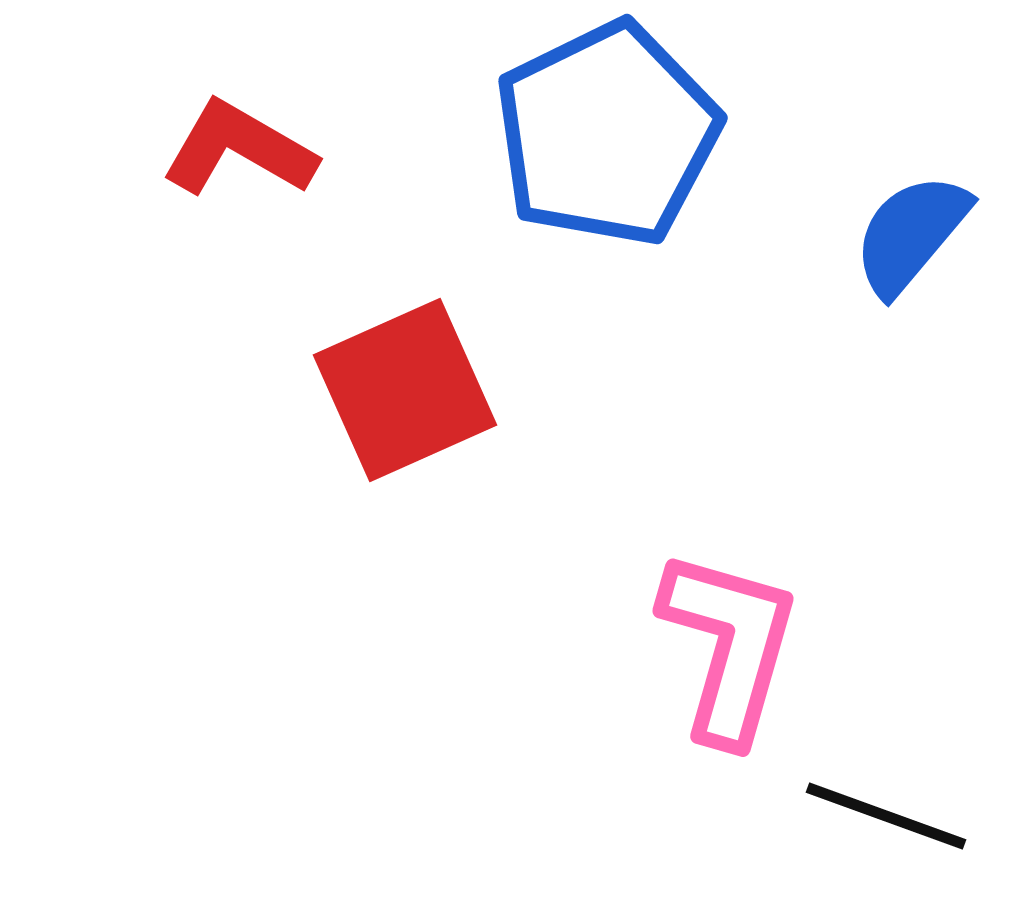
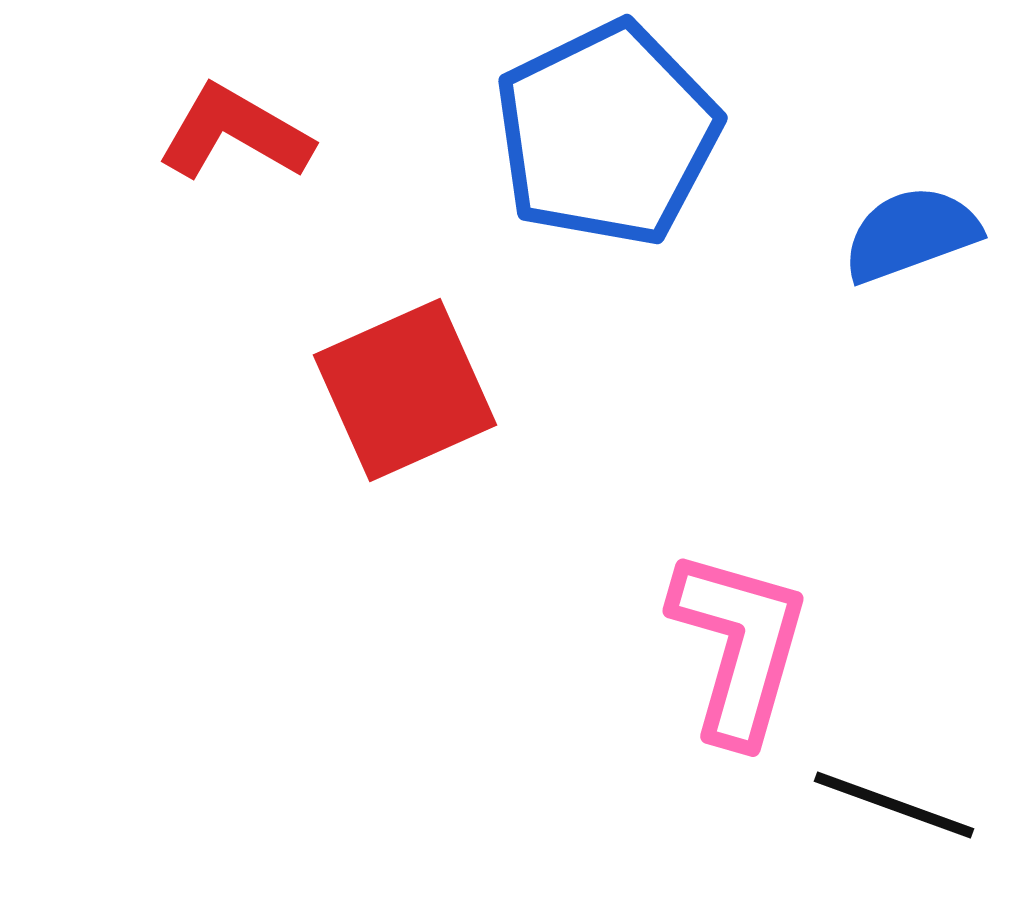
red L-shape: moved 4 px left, 16 px up
blue semicircle: rotated 30 degrees clockwise
pink L-shape: moved 10 px right
black line: moved 8 px right, 11 px up
